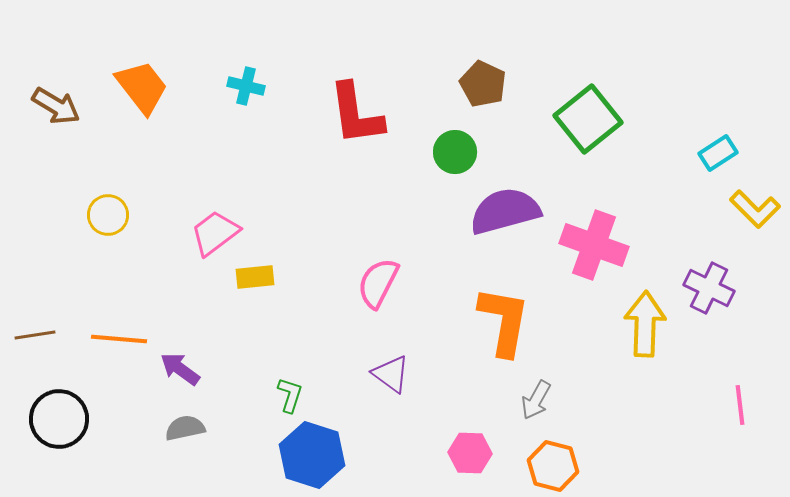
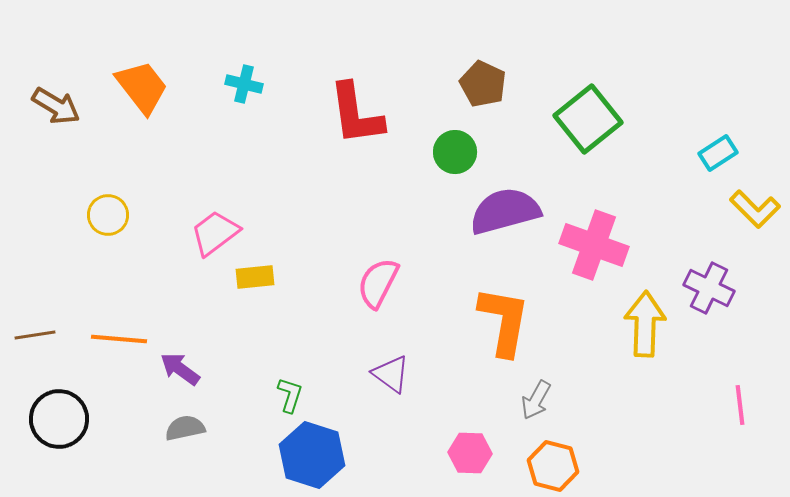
cyan cross: moved 2 px left, 2 px up
